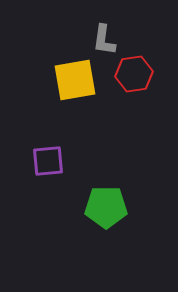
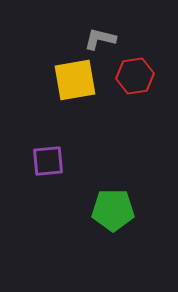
gray L-shape: moved 4 px left, 1 px up; rotated 96 degrees clockwise
red hexagon: moved 1 px right, 2 px down
green pentagon: moved 7 px right, 3 px down
